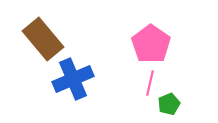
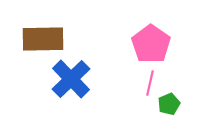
brown rectangle: rotated 51 degrees counterclockwise
blue cross: moved 2 px left; rotated 21 degrees counterclockwise
